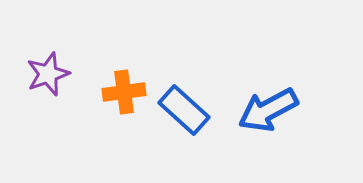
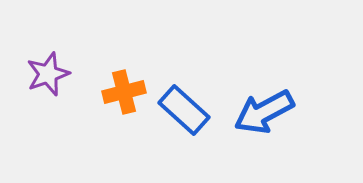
orange cross: rotated 6 degrees counterclockwise
blue arrow: moved 4 px left, 2 px down
